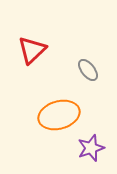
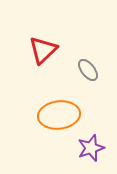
red triangle: moved 11 px right
orange ellipse: rotated 9 degrees clockwise
